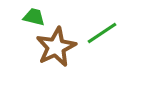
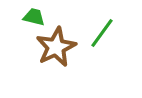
green line: rotated 20 degrees counterclockwise
